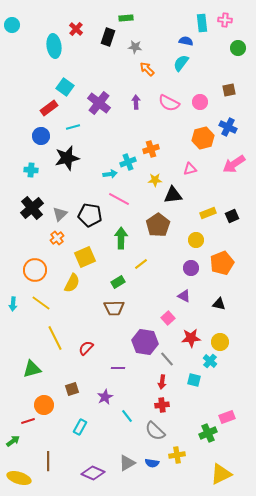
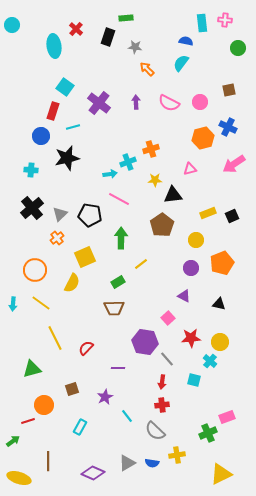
red rectangle at (49, 108): moved 4 px right, 3 px down; rotated 36 degrees counterclockwise
brown pentagon at (158, 225): moved 4 px right
